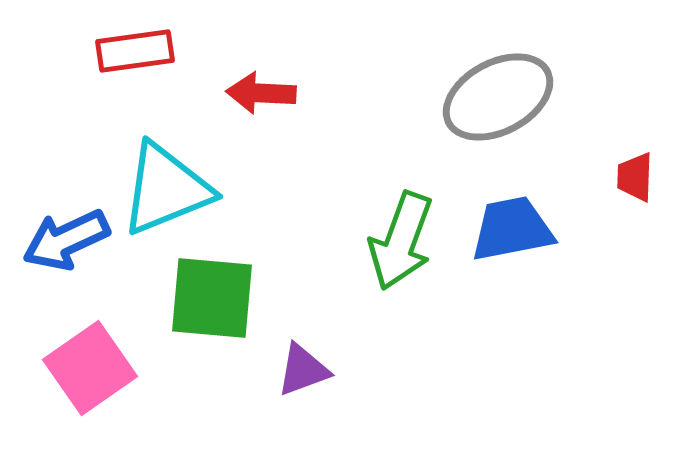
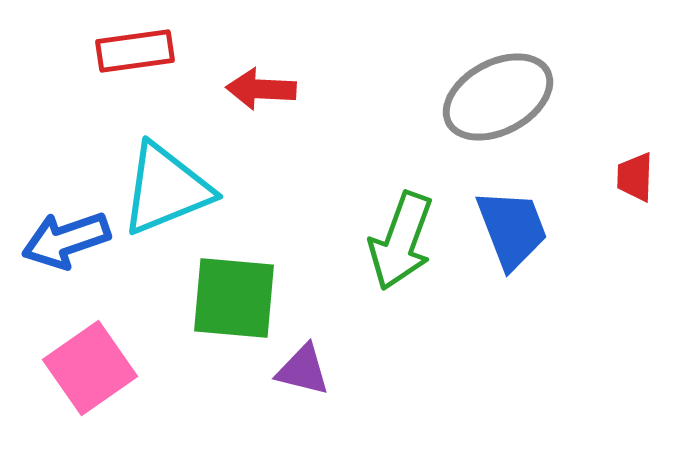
red arrow: moved 4 px up
blue trapezoid: rotated 80 degrees clockwise
blue arrow: rotated 6 degrees clockwise
green square: moved 22 px right
purple triangle: rotated 34 degrees clockwise
